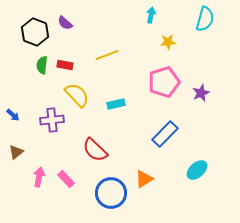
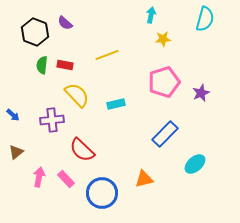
yellow star: moved 5 px left, 3 px up
red semicircle: moved 13 px left
cyan ellipse: moved 2 px left, 6 px up
orange triangle: rotated 18 degrees clockwise
blue circle: moved 9 px left
